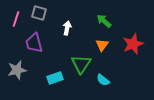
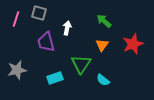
purple trapezoid: moved 12 px right, 1 px up
